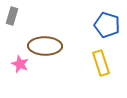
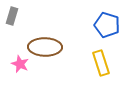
brown ellipse: moved 1 px down
